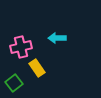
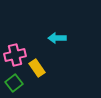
pink cross: moved 6 px left, 8 px down
